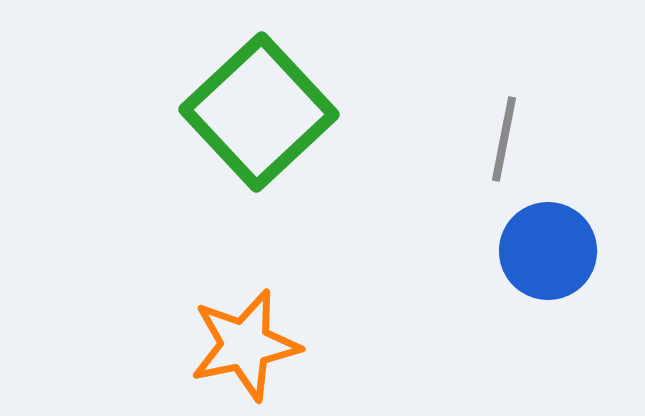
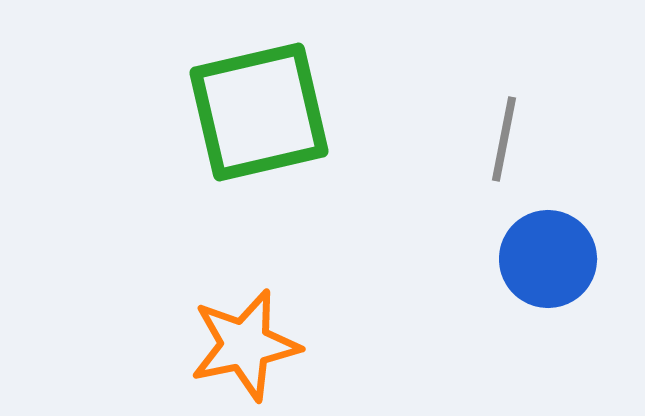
green square: rotated 30 degrees clockwise
blue circle: moved 8 px down
